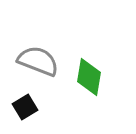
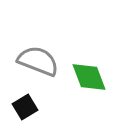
green diamond: rotated 30 degrees counterclockwise
